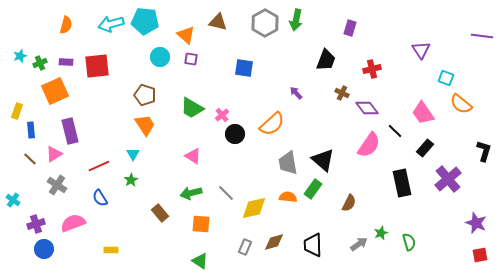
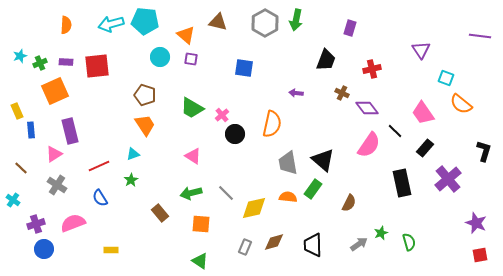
orange semicircle at (66, 25): rotated 12 degrees counterclockwise
purple line at (482, 36): moved 2 px left
purple arrow at (296, 93): rotated 40 degrees counterclockwise
yellow rectangle at (17, 111): rotated 42 degrees counterclockwise
orange semicircle at (272, 124): rotated 36 degrees counterclockwise
cyan triangle at (133, 154): rotated 40 degrees clockwise
brown line at (30, 159): moved 9 px left, 9 px down
